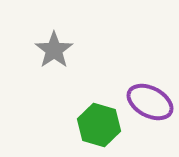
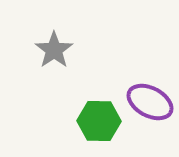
green hexagon: moved 4 px up; rotated 15 degrees counterclockwise
